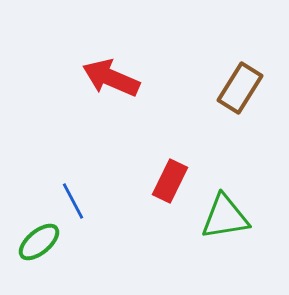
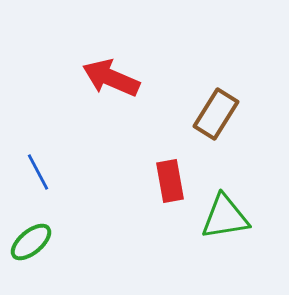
brown rectangle: moved 24 px left, 26 px down
red rectangle: rotated 36 degrees counterclockwise
blue line: moved 35 px left, 29 px up
green ellipse: moved 8 px left
